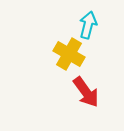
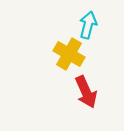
red arrow: rotated 12 degrees clockwise
